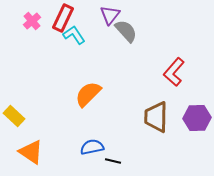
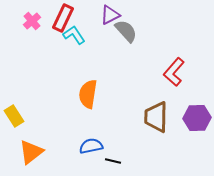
purple triangle: rotated 25 degrees clockwise
orange semicircle: rotated 36 degrees counterclockwise
yellow rectangle: rotated 15 degrees clockwise
blue semicircle: moved 1 px left, 1 px up
orange triangle: rotated 48 degrees clockwise
